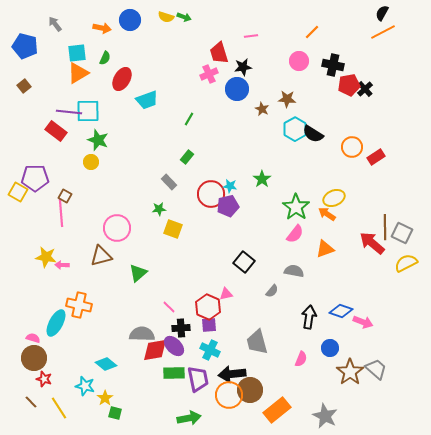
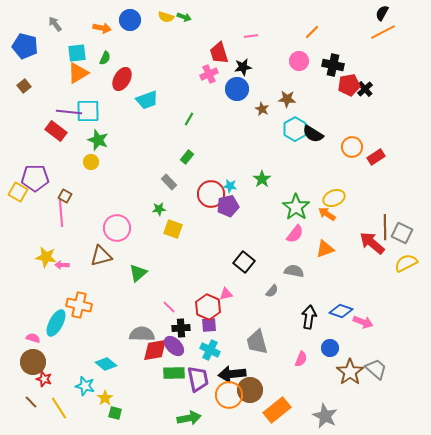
brown circle at (34, 358): moved 1 px left, 4 px down
